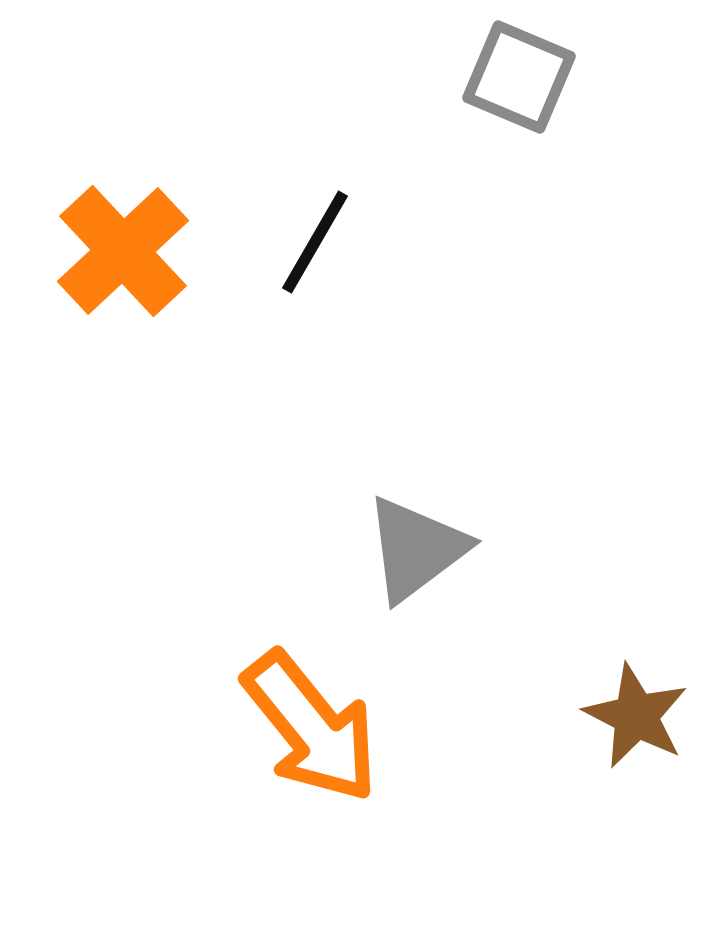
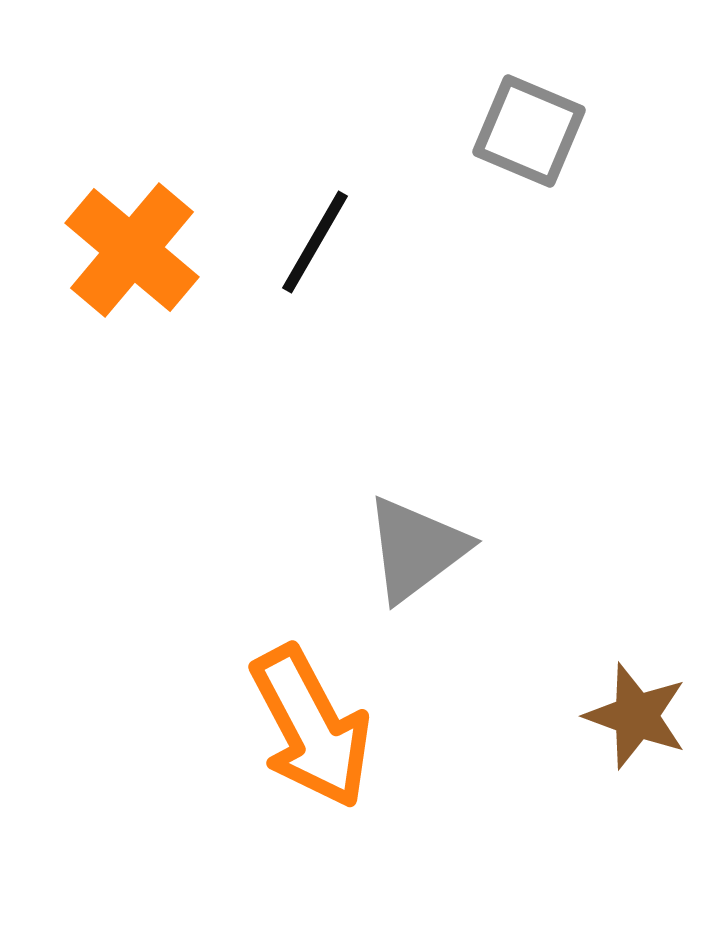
gray square: moved 10 px right, 54 px down
orange cross: moved 9 px right, 1 px up; rotated 7 degrees counterclockwise
brown star: rotated 7 degrees counterclockwise
orange arrow: rotated 11 degrees clockwise
